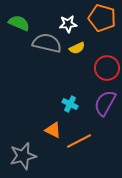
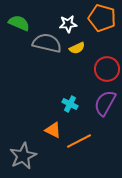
red circle: moved 1 px down
gray star: rotated 12 degrees counterclockwise
